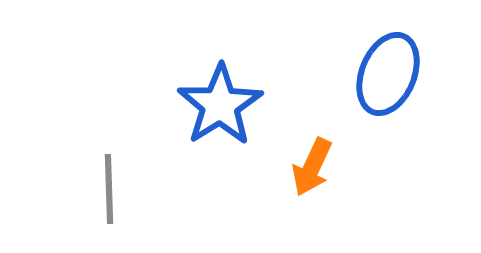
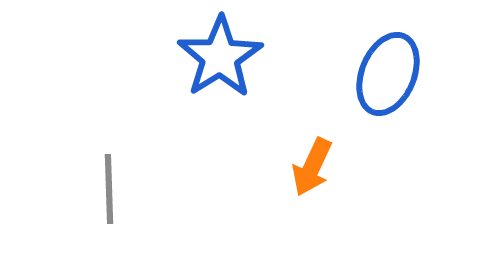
blue star: moved 48 px up
